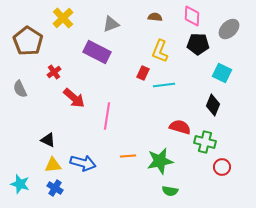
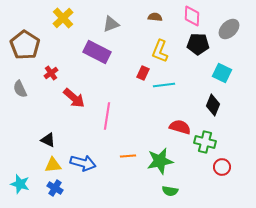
brown pentagon: moved 3 px left, 4 px down
red cross: moved 3 px left, 1 px down
